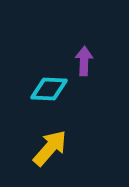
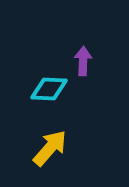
purple arrow: moved 1 px left
